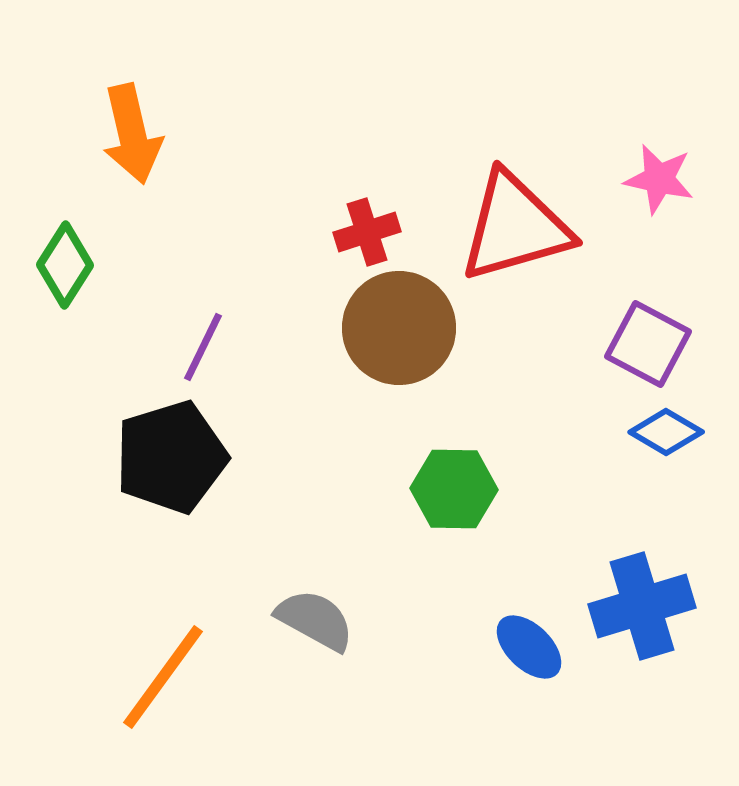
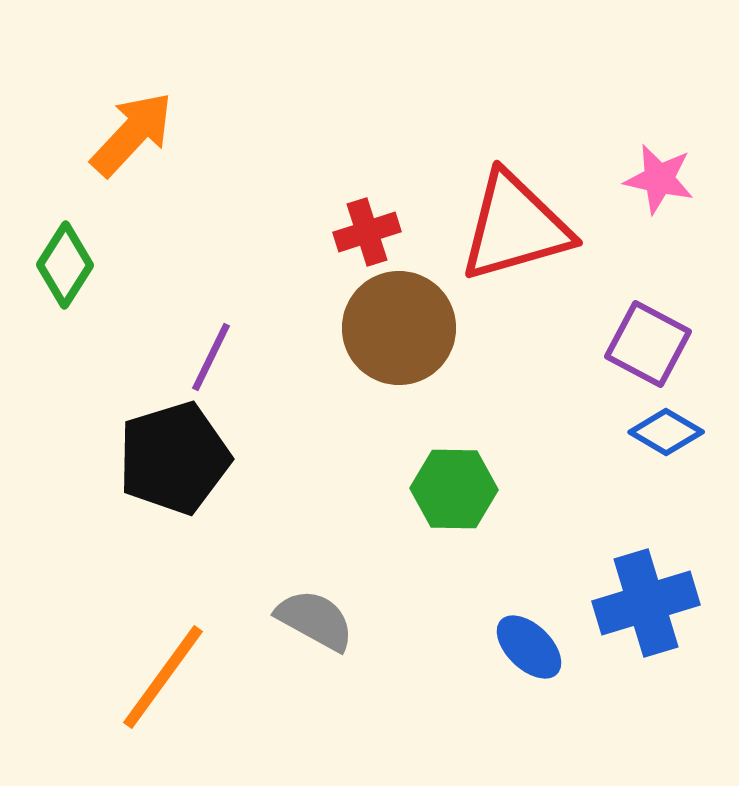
orange arrow: rotated 124 degrees counterclockwise
purple line: moved 8 px right, 10 px down
black pentagon: moved 3 px right, 1 px down
blue cross: moved 4 px right, 3 px up
